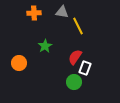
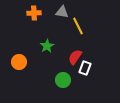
green star: moved 2 px right
orange circle: moved 1 px up
green circle: moved 11 px left, 2 px up
